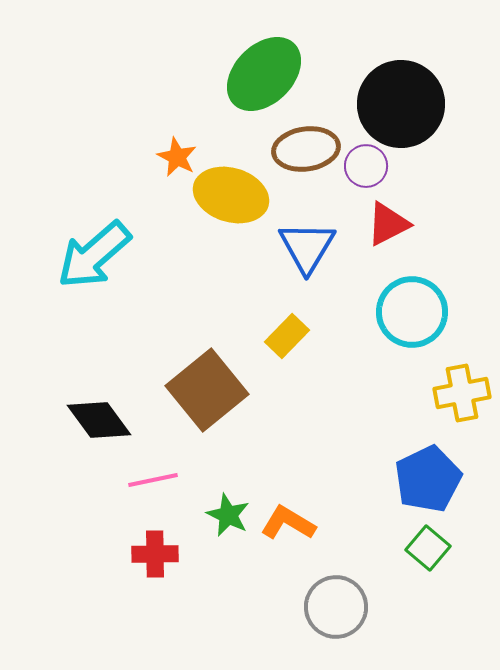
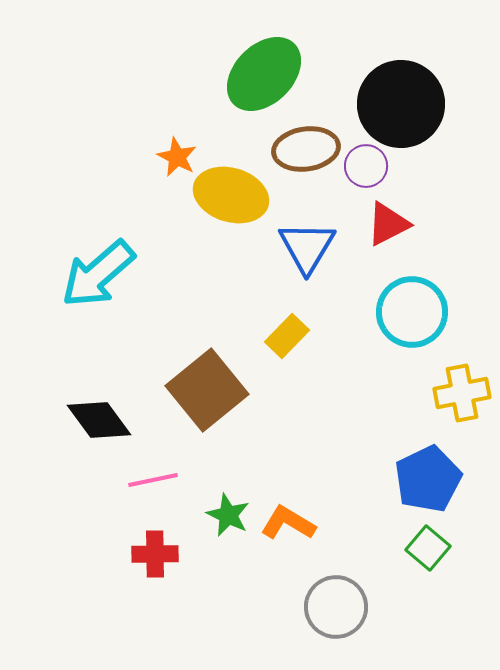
cyan arrow: moved 4 px right, 19 px down
